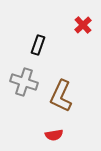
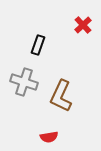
red semicircle: moved 5 px left, 2 px down
